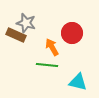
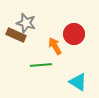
red circle: moved 2 px right, 1 px down
orange arrow: moved 3 px right, 1 px up
green line: moved 6 px left; rotated 10 degrees counterclockwise
cyan triangle: rotated 18 degrees clockwise
